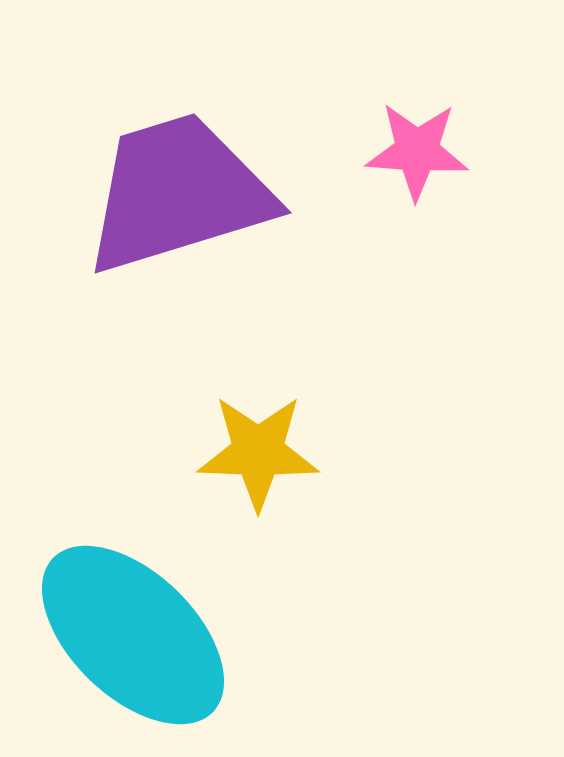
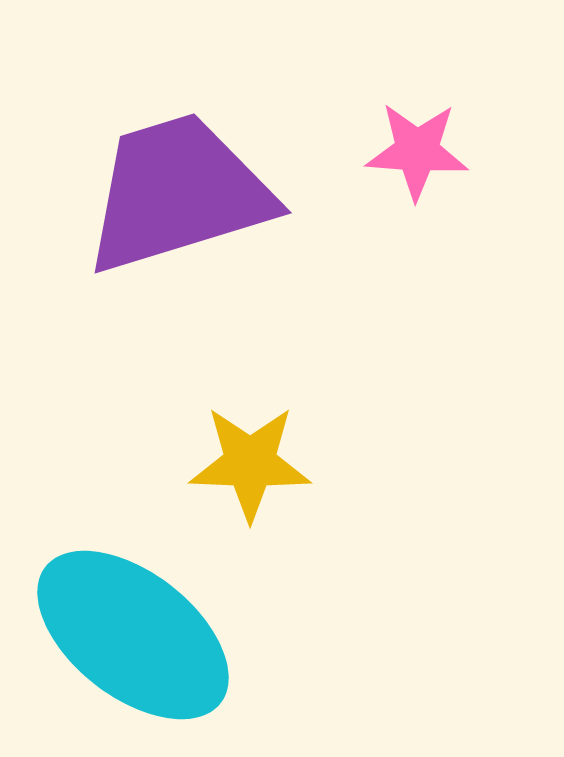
yellow star: moved 8 px left, 11 px down
cyan ellipse: rotated 6 degrees counterclockwise
